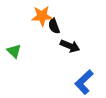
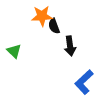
black arrow: rotated 60 degrees clockwise
